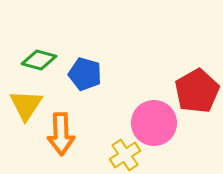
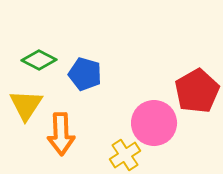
green diamond: rotated 12 degrees clockwise
